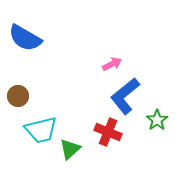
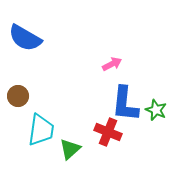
blue L-shape: moved 8 px down; rotated 45 degrees counterclockwise
green star: moved 1 px left, 10 px up; rotated 15 degrees counterclockwise
cyan trapezoid: rotated 68 degrees counterclockwise
